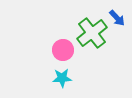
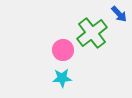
blue arrow: moved 2 px right, 4 px up
